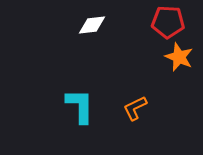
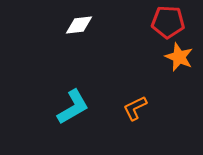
white diamond: moved 13 px left
cyan L-shape: moved 7 px left, 1 px down; rotated 60 degrees clockwise
